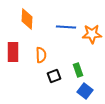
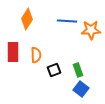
orange diamond: rotated 30 degrees clockwise
blue line: moved 1 px right, 6 px up
orange star: moved 1 px left, 4 px up
orange semicircle: moved 5 px left
black square: moved 6 px up
blue square: moved 4 px left, 2 px up
